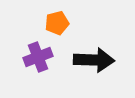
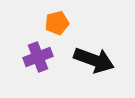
black arrow: rotated 18 degrees clockwise
